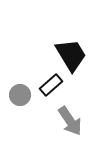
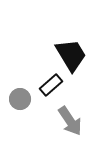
gray circle: moved 4 px down
